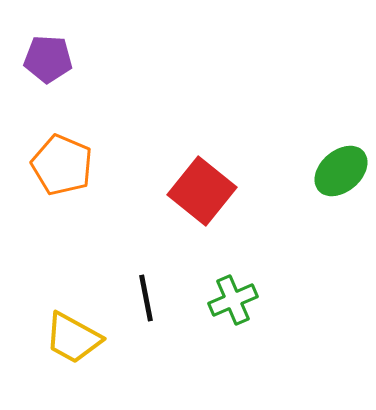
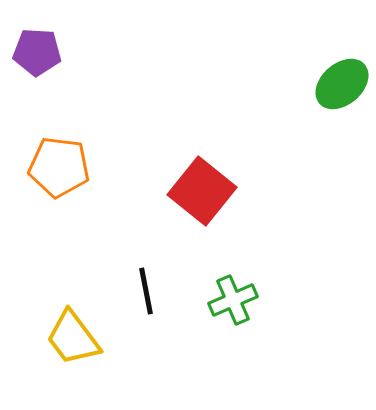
purple pentagon: moved 11 px left, 7 px up
orange pentagon: moved 3 px left, 2 px down; rotated 16 degrees counterclockwise
green ellipse: moved 1 px right, 87 px up
black line: moved 7 px up
yellow trapezoid: rotated 24 degrees clockwise
